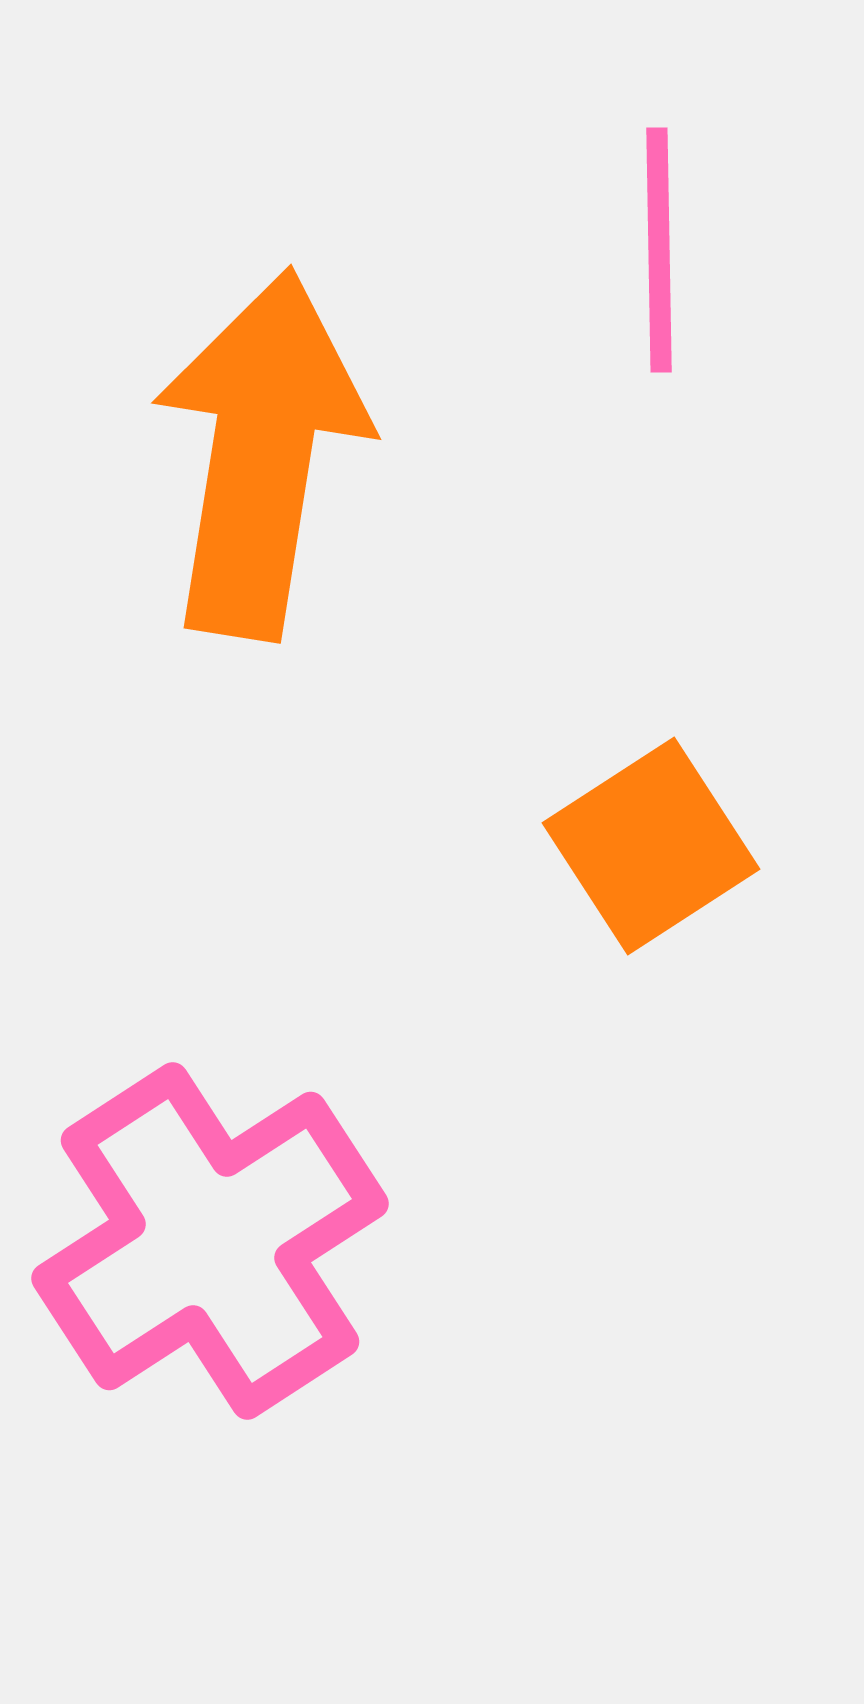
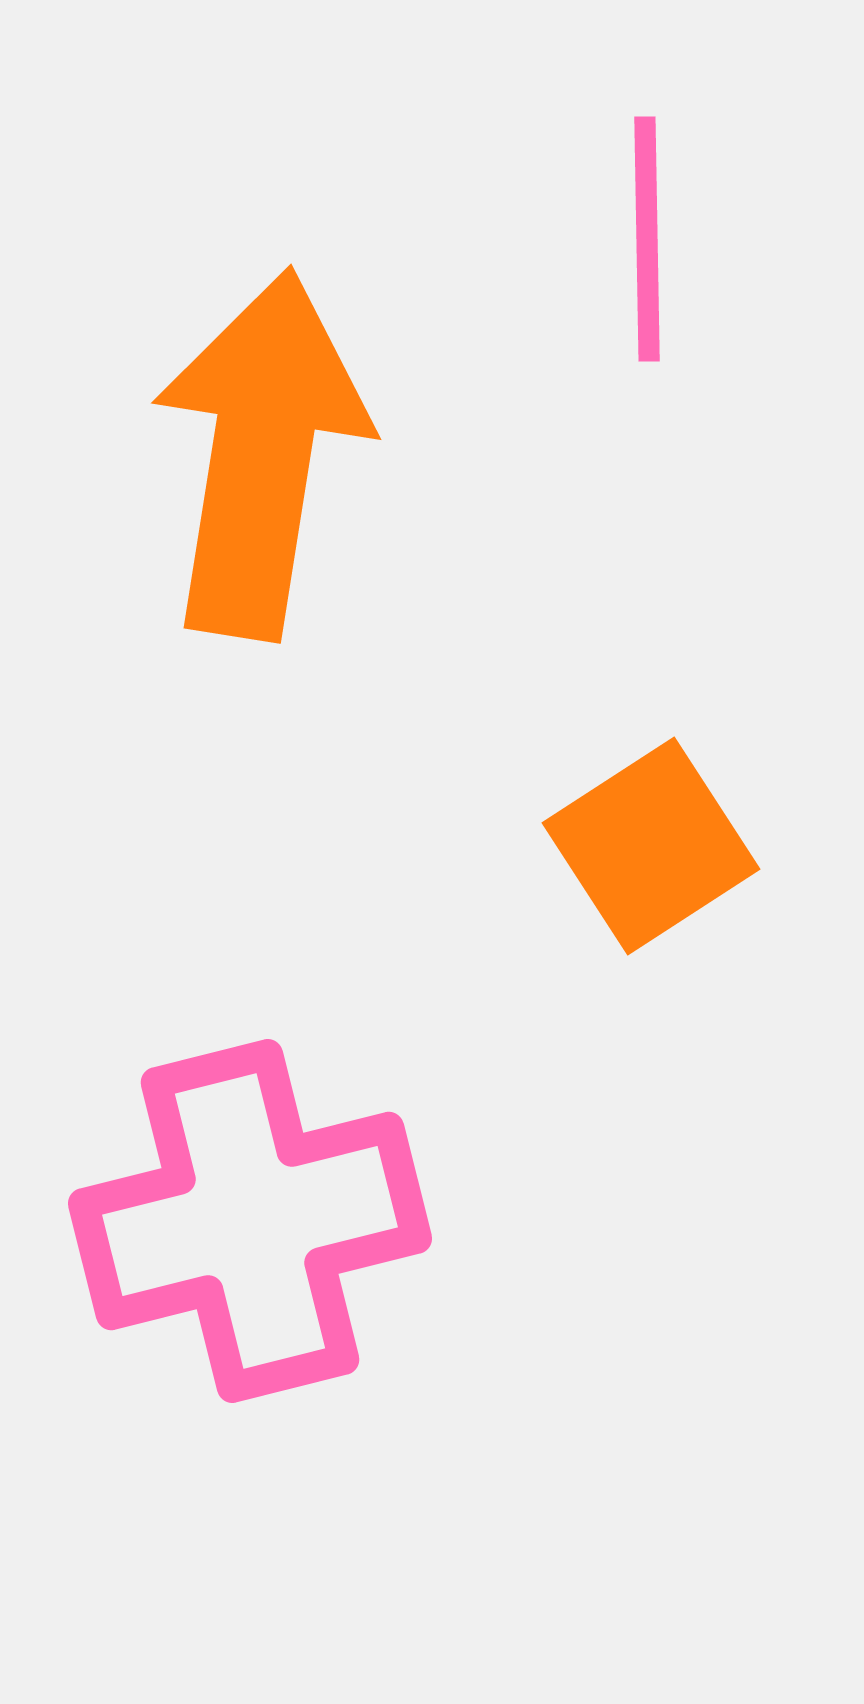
pink line: moved 12 px left, 11 px up
pink cross: moved 40 px right, 20 px up; rotated 19 degrees clockwise
